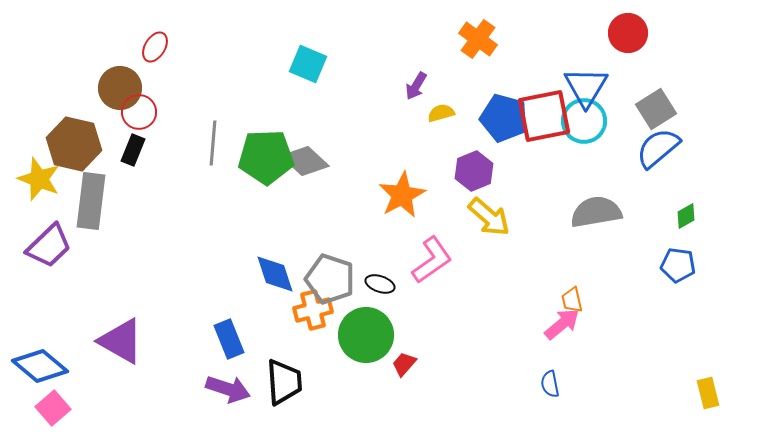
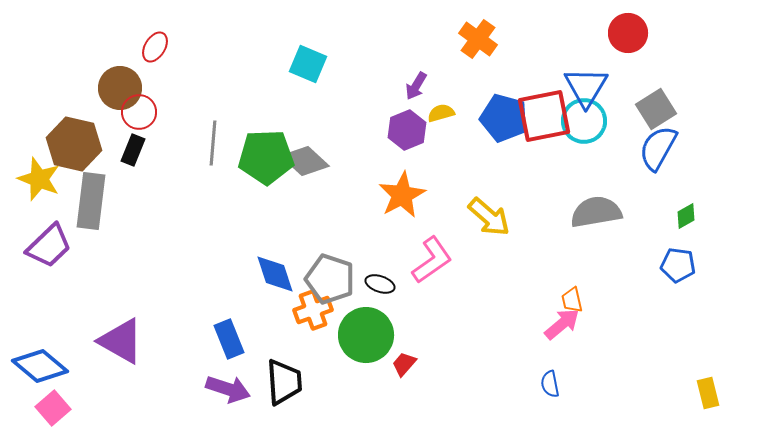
blue semicircle at (658, 148): rotated 21 degrees counterclockwise
purple hexagon at (474, 171): moved 67 px left, 41 px up
orange cross at (313, 310): rotated 6 degrees counterclockwise
